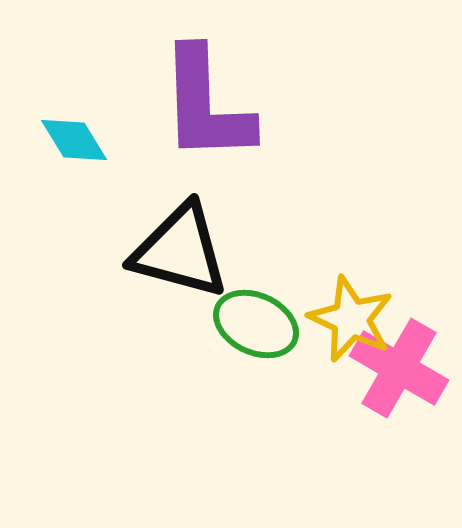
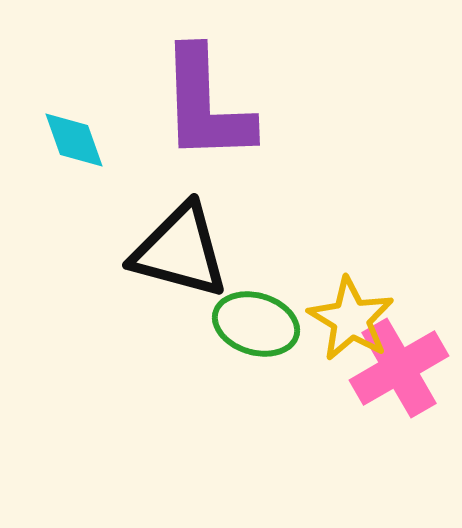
cyan diamond: rotated 12 degrees clockwise
yellow star: rotated 6 degrees clockwise
green ellipse: rotated 8 degrees counterclockwise
pink cross: rotated 30 degrees clockwise
